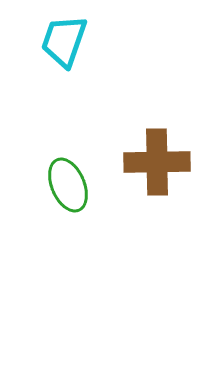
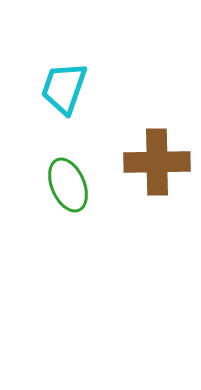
cyan trapezoid: moved 47 px down
